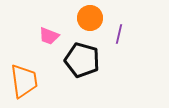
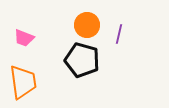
orange circle: moved 3 px left, 7 px down
pink trapezoid: moved 25 px left, 2 px down
orange trapezoid: moved 1 px left, 1 px down
